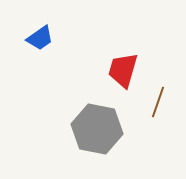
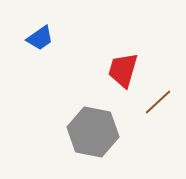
brown line: rotated 28 degrees clockwise
gray hexagon: moved 4 px left, 3 px down
